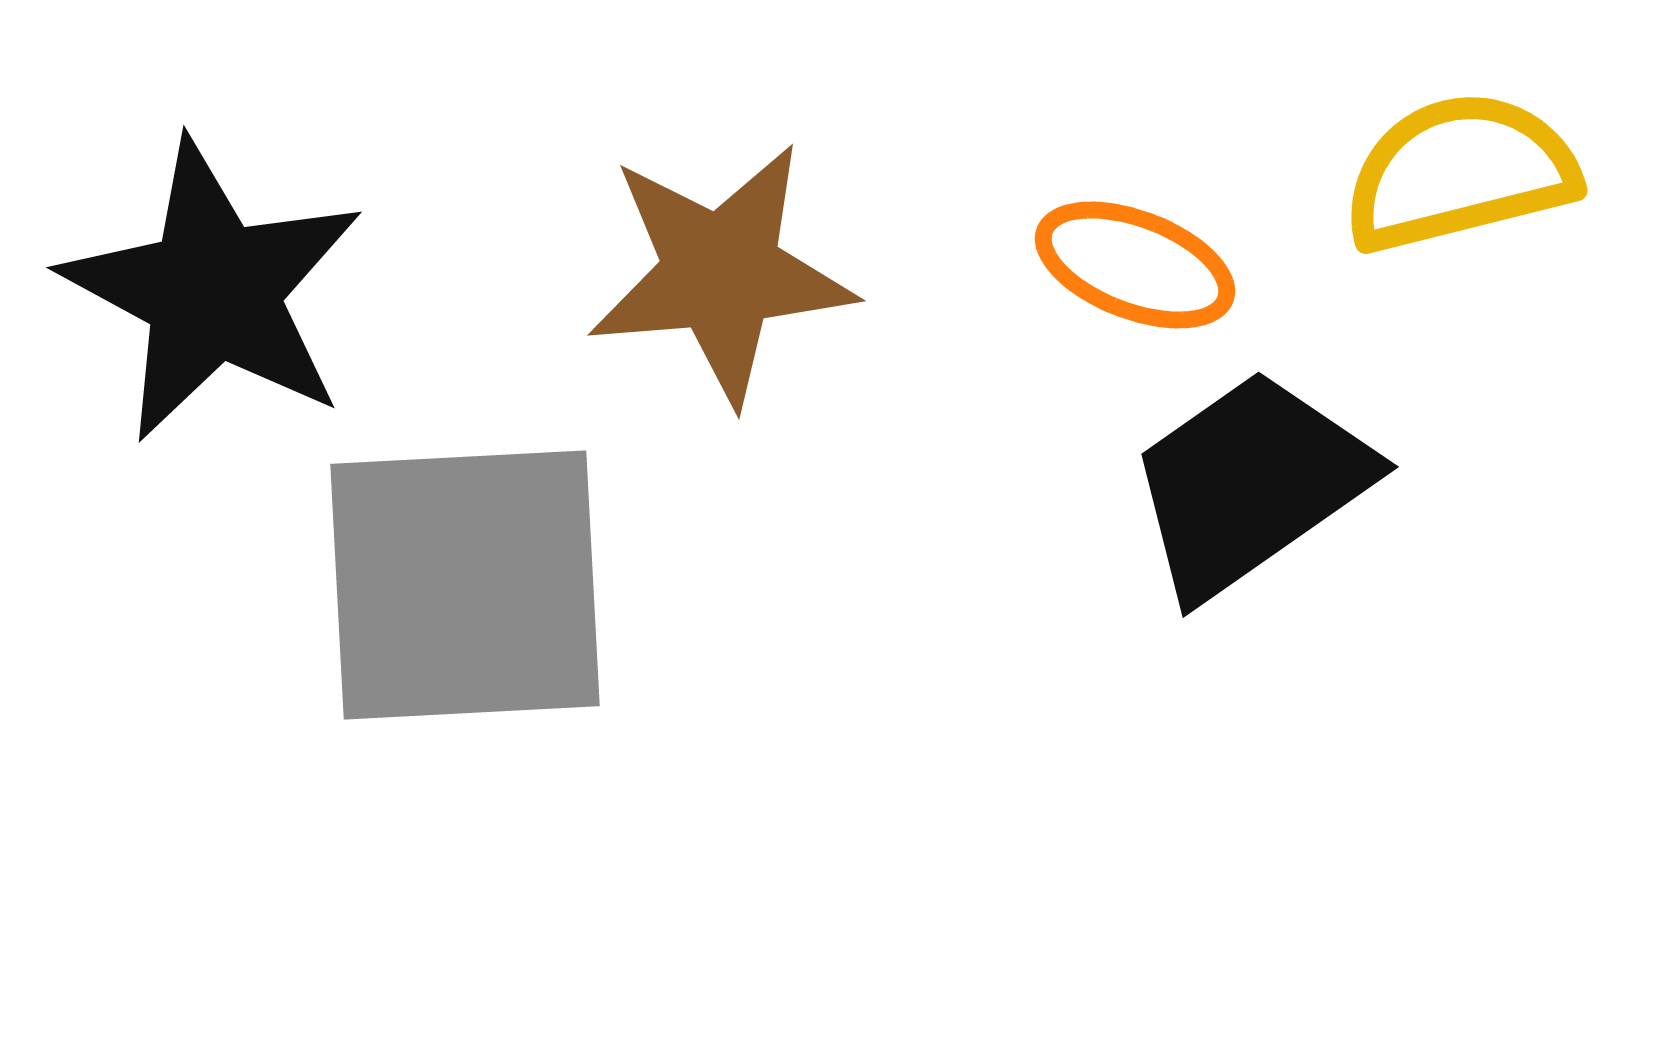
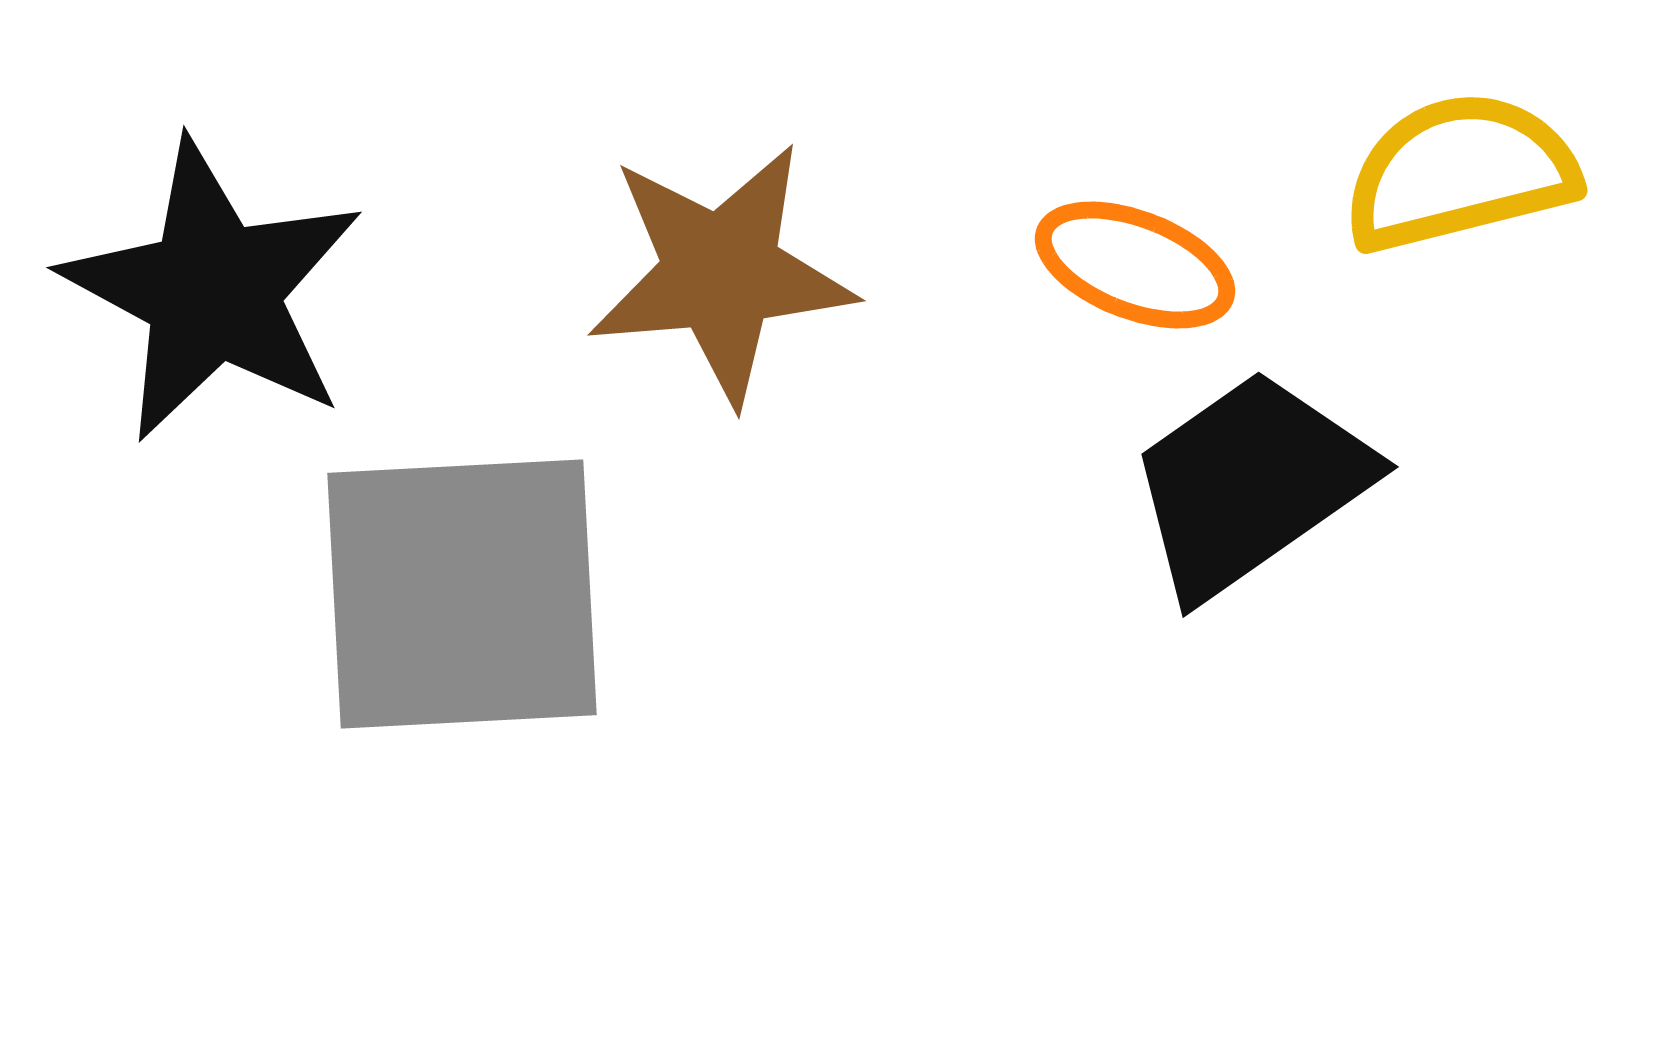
gray square: moved 3 px left, 9 px down
